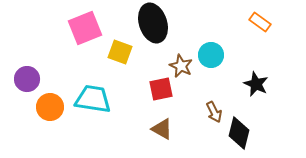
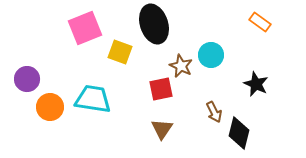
black ellipse: moved 1 px right, 1 px down
brown triangle: rotated 35 degrees clockwise
